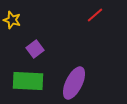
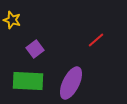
red line: moved 1 px right, 25 px down
purple ellipse: moved 3 px left
